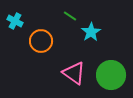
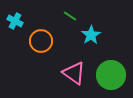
cyan star: moved 3 px down
